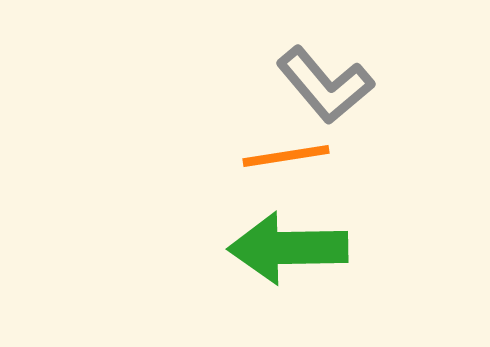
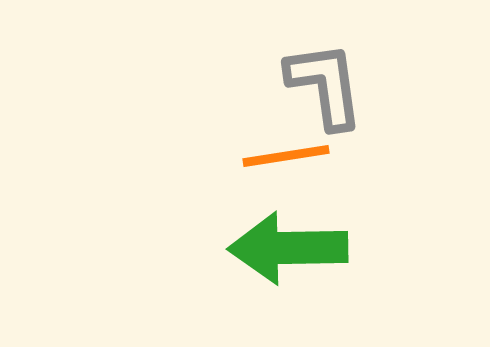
gray L-shape: rotated 148 degrees counterclockwise
